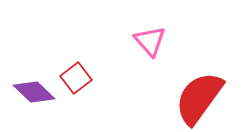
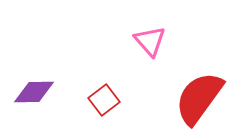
red square: moved 28 px right, 22 px down
purple diamond: rotated 45 degrees counterclockwise
